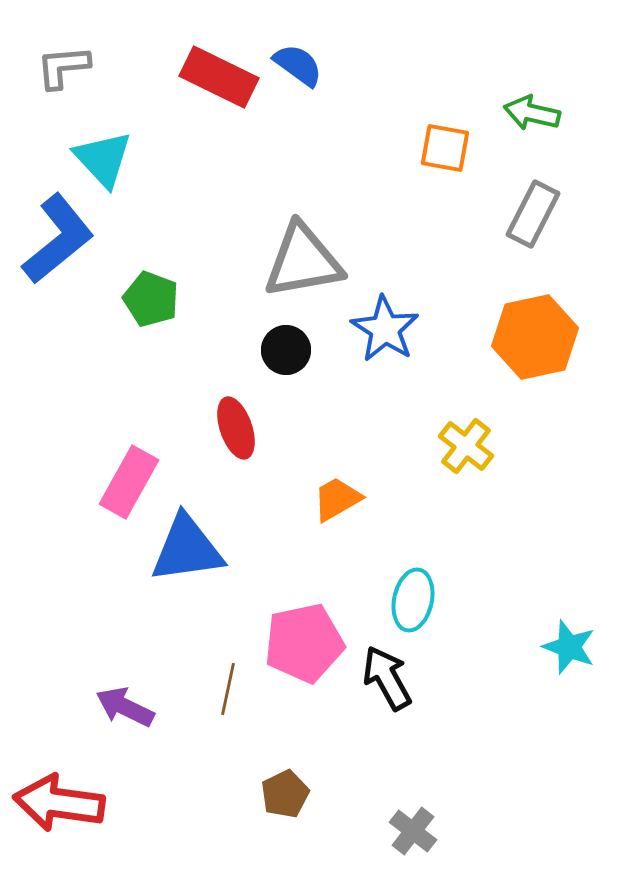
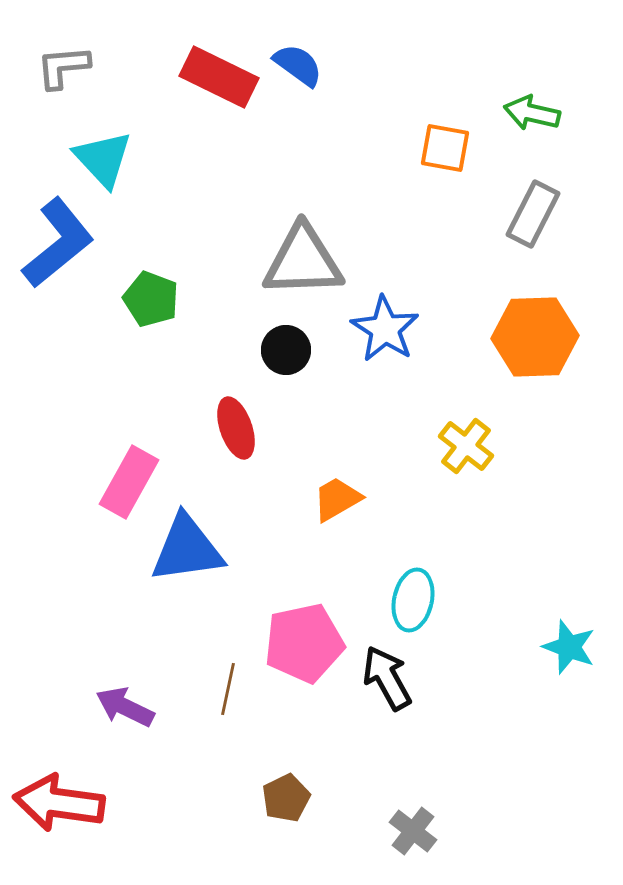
blue L-shape: moved 4 px down
gray triangle: rotated 8 degrees clockwise
orange hexagon: rotated 10 degrees clockwise
brown pentagon: moved 1 px right, 4 px down
